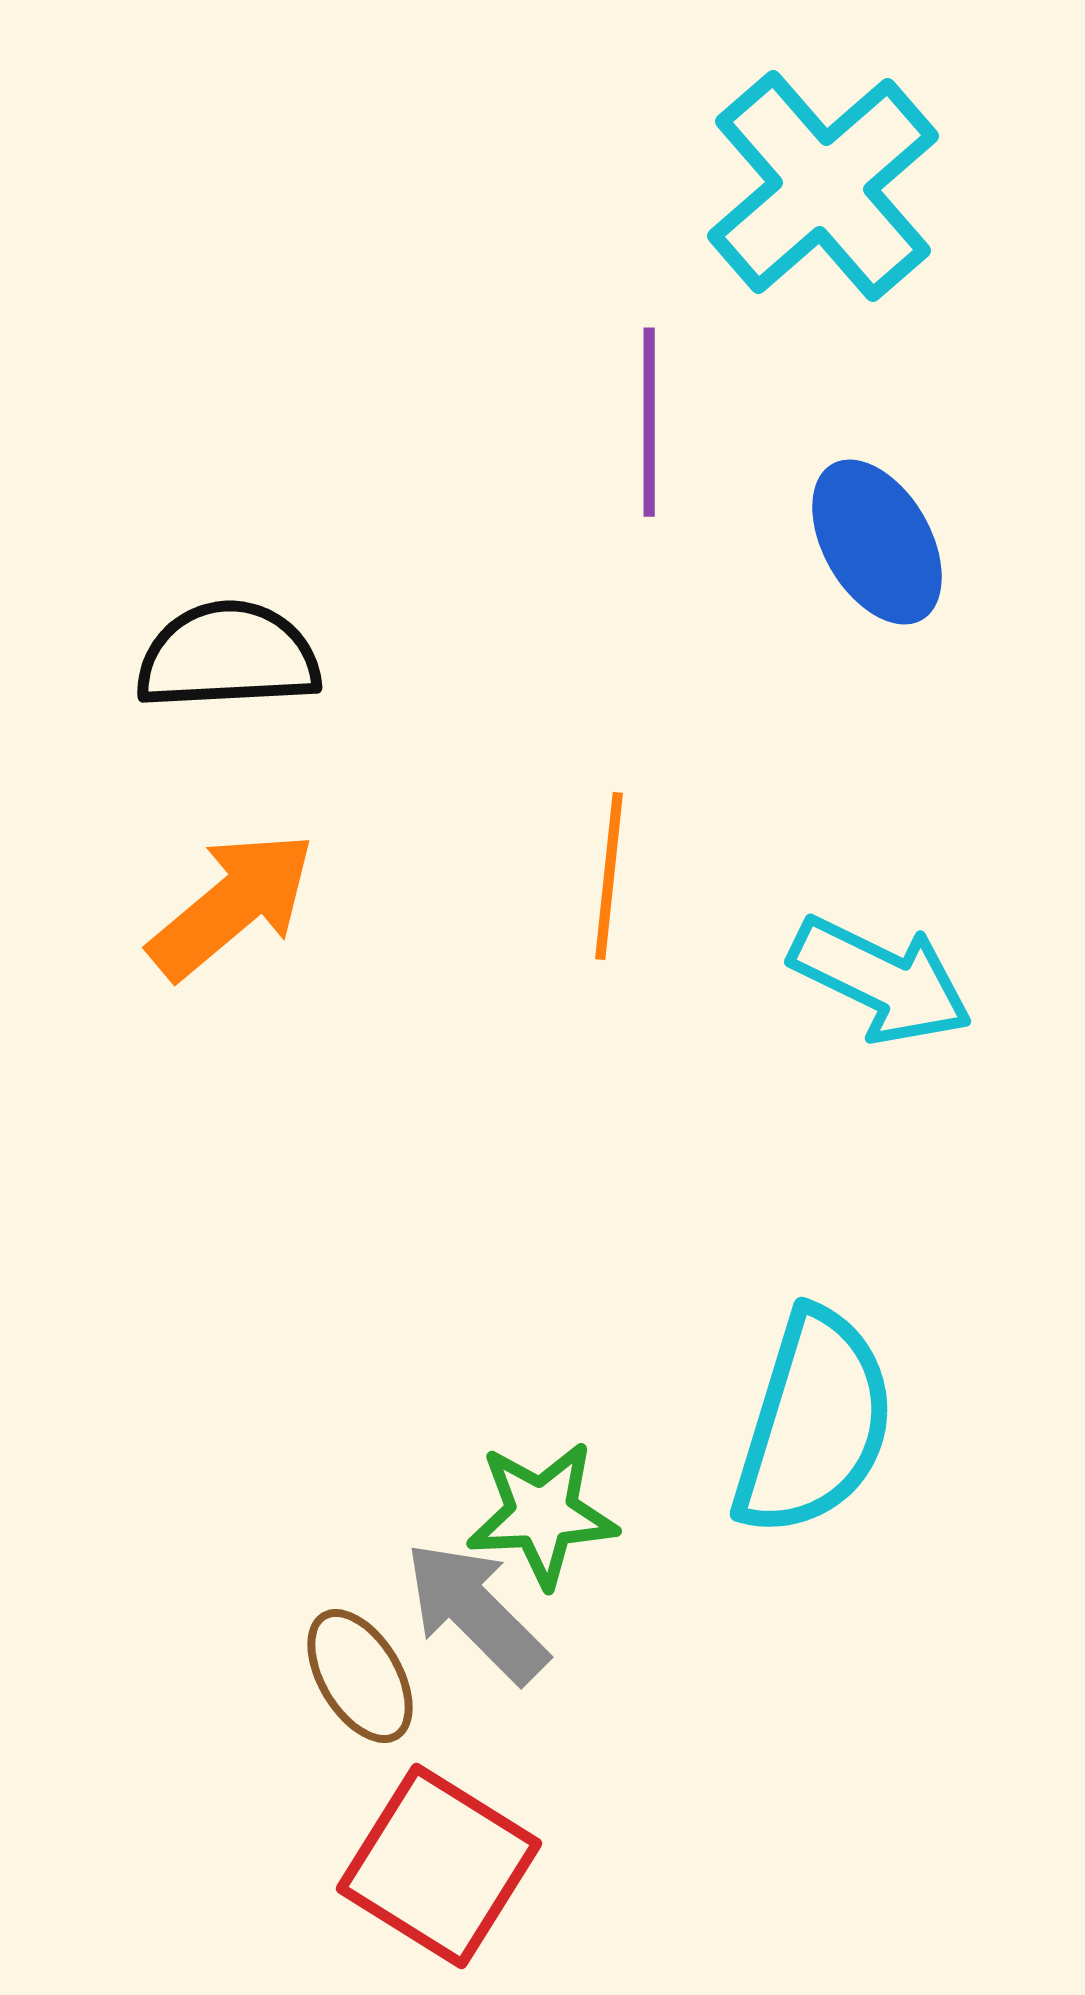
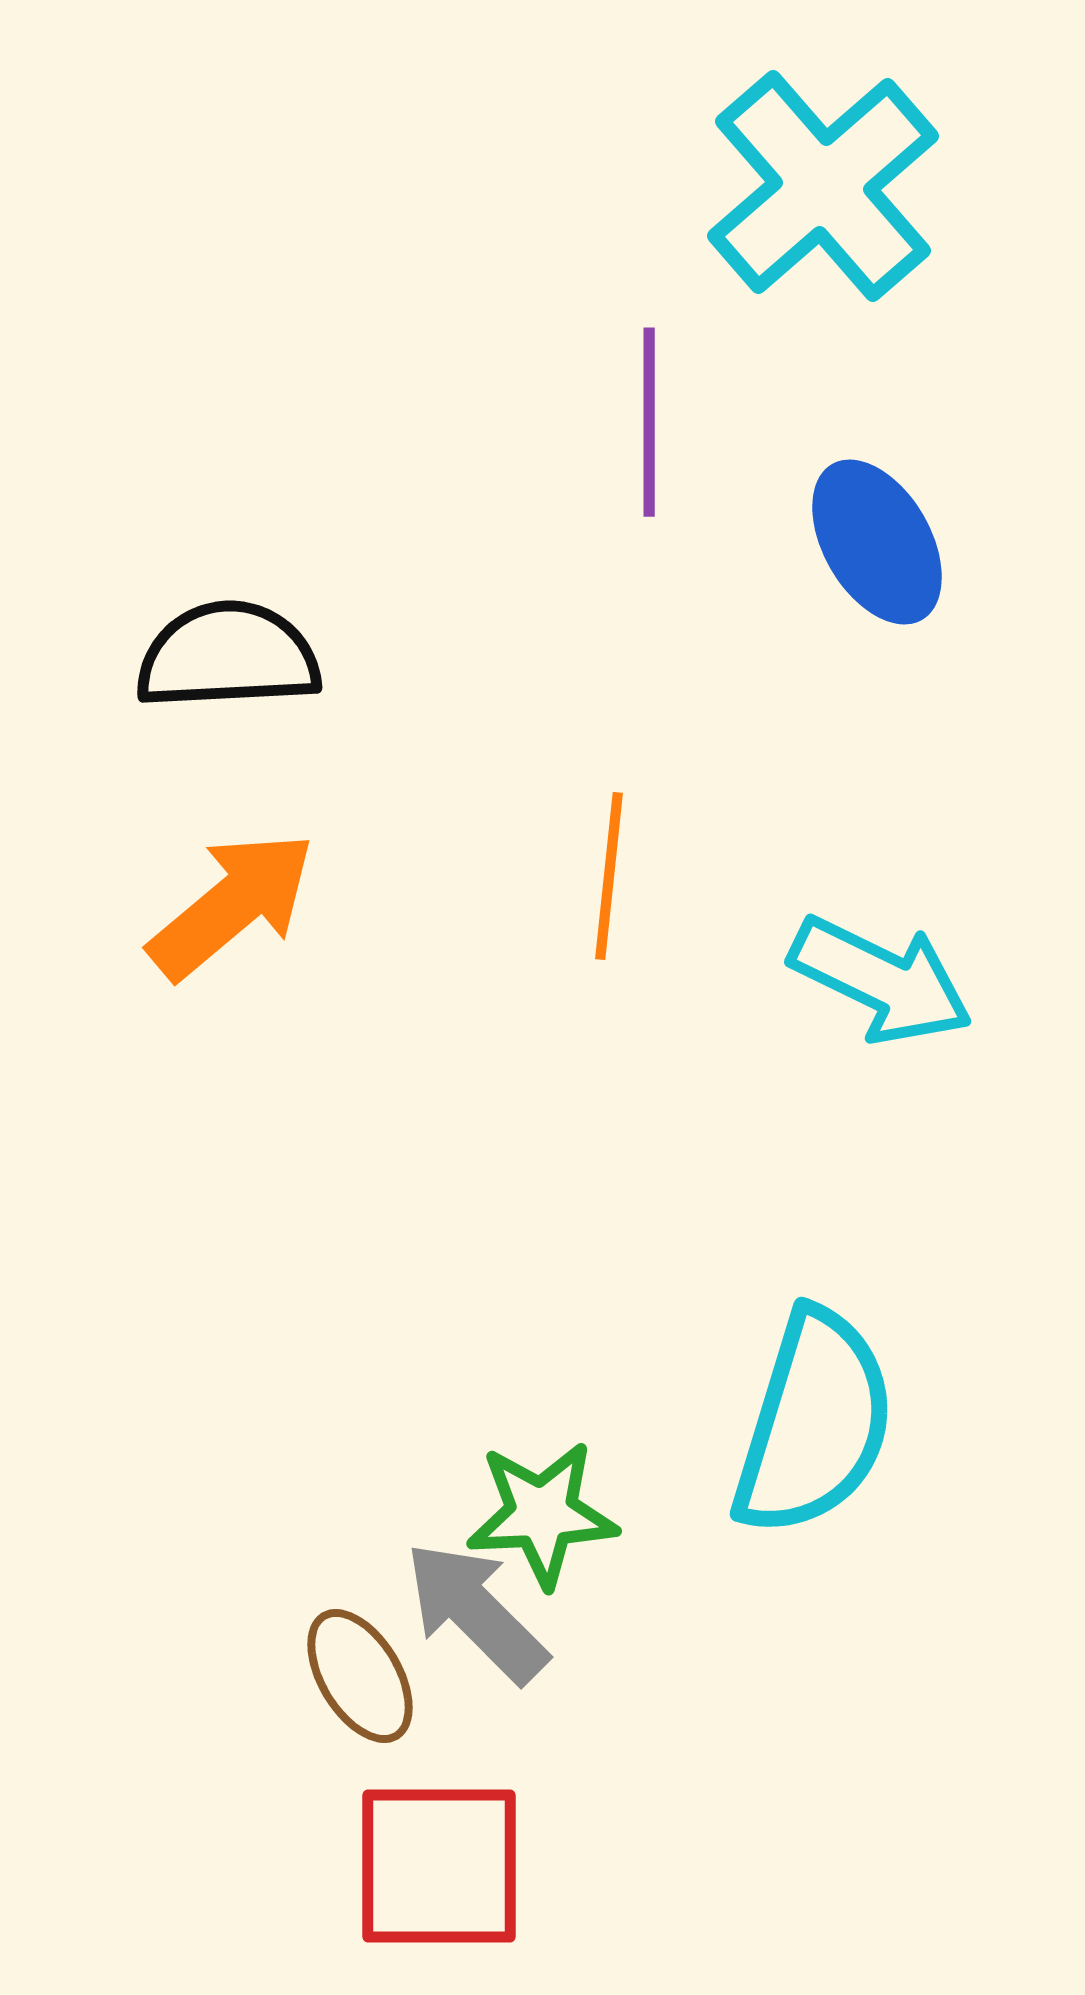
red square: rotated 32 degrees counterclockwise
